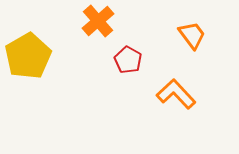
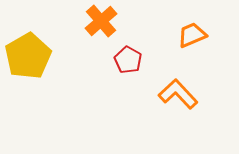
orange cross: moved 3 px right
orange trapezoid: rotated 76 degrees counterclockwise
orange L-shape: moved 2 px right
